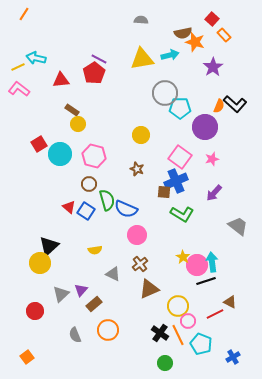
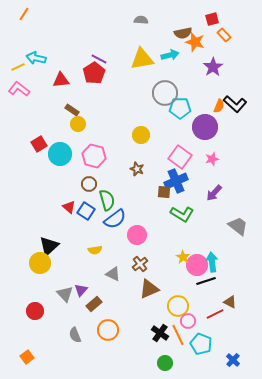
red square at (212, 19): rotated 32 degrees clockwise
blue semicircle at (126, 209): moved 11 px left, 10 px down; rotated 60 degrees counterclockwise
gray triangle at (61, 294): moved 4 px right; rotated 30 degrees counterclockwise
blue cross at (233, 357): moved 3 px down; rotated 16 degrees counterclockwise
